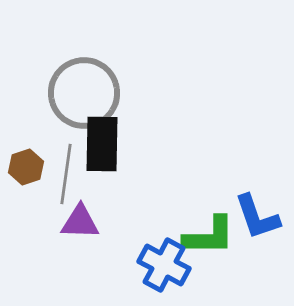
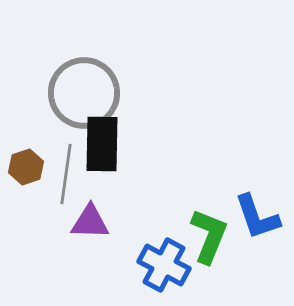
purple triangle: moved 10 px right
green L-shape: rotated 68 degrees counterclockwise
